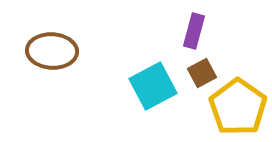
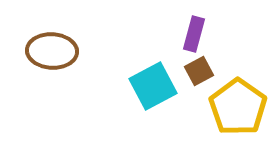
purple rectangle: moved 3 px down
brown square: moved 3 px left, 2 px up
